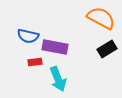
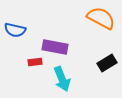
blue semicircle: moved 13 px left, 6 px up
black rectangle: moved 14 px down
cyan arrow: moved 4 px right
